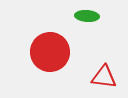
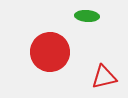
red triangle: rotated 20 degrees counterclockwise
